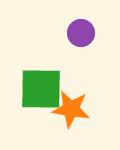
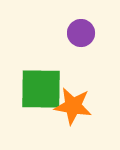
orange star: moved 2 px right, 3 px up
